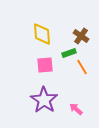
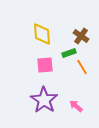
pink arrow: moved 3 px up
